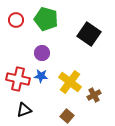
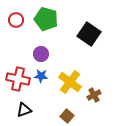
purple circle: moved 1 px left, 1 px down
